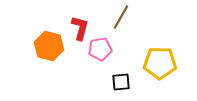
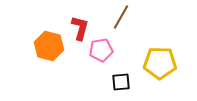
pink pentagon: moved 1 px right, 1 px down
